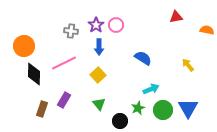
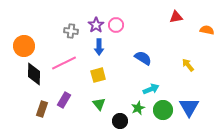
yellow square: rotated 28 degrees clockwise
blue triangle: moved 1 px right, 1 px up
